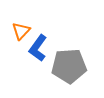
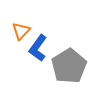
gray pentagon: rotated 28 degrees counterclockwise
